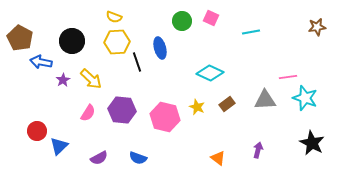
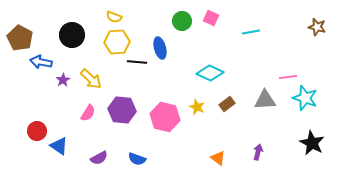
brown star: rotated 24 degrees clockwise
black circle: moved 6 px up
black line: rotated 66 degrees counterclockwise
blue triangle: rotated 42 degrees counterclockwise
purple arrow: moved 2 px down
blue semicircle: moved 1 px left, 1 px down
